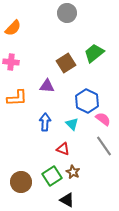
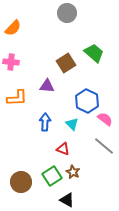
green trapezoid: rotated 80 degrees clockwise
pink semicircle: moved 2 px right
gray line: rotated 15 degrees counterclockwise
